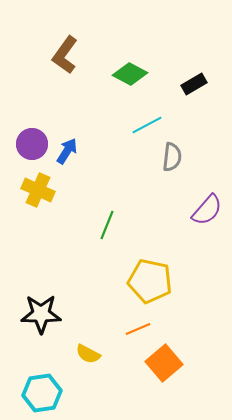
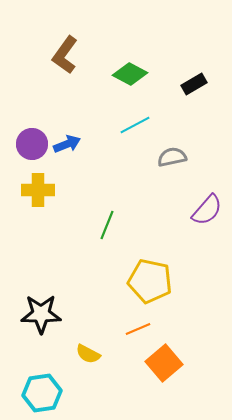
cyan line: moved 12 px left
blue arrow: moved 7 px up; rotated 36 degrees clockwise
gray semicircle: rotated 108 degrees counterclockwise
yellow cross: rotated 24 degrees counterclockwise
